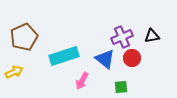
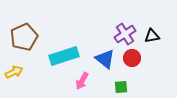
purple cross: moved 3 px right, 3 px up; rotated 10 degrees counterclockwise
